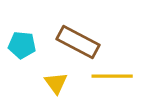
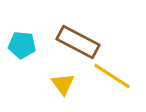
yellow line: rotated 33 degrees clockwise
yellow triangle: moved 7 px right, 1 px down
